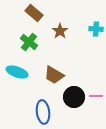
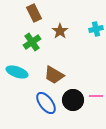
brown rectangle: rotated 24 degrees clockwise
cyan cross: rotated 16 degrees counterclockwise
green cross: moved 3 px right; rotated 18 degrees clockwise
black circle: moved 1 px left, 3 px down
blue ellipse: moved 3 px right, 9 px up; rotated 30 degrees counterclockwise
